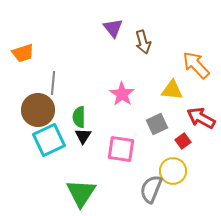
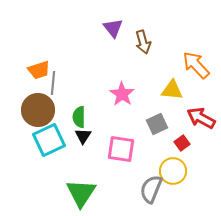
orange trapezoid: moved 16 px right, 17 px down
red square: moved 1 px left, 2 px down
